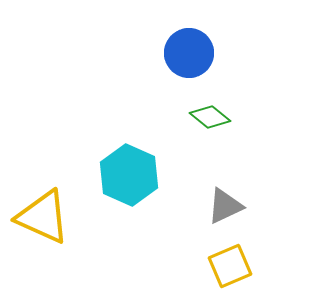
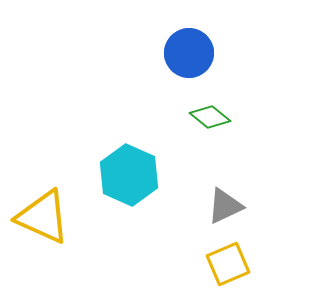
yellow square: moved 2 px left, 2 px up
